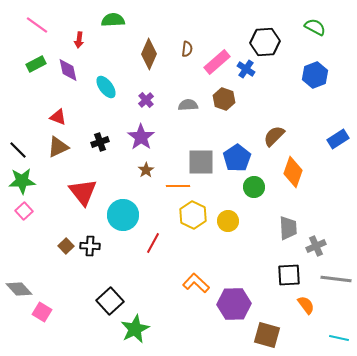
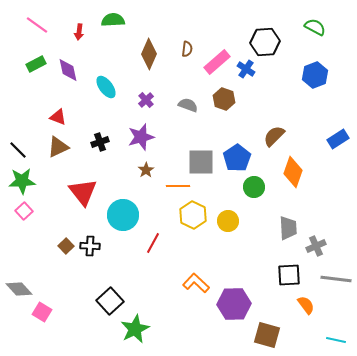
red arrow at (79, 40): moved 8 px up
gray semicircle at (188, 105): rotated 24 degrees clockwise
purple star at (141, 137): rotated 20 degrees clockwise
cyan line at (339, 338): moved 3 px left, 2 px down
